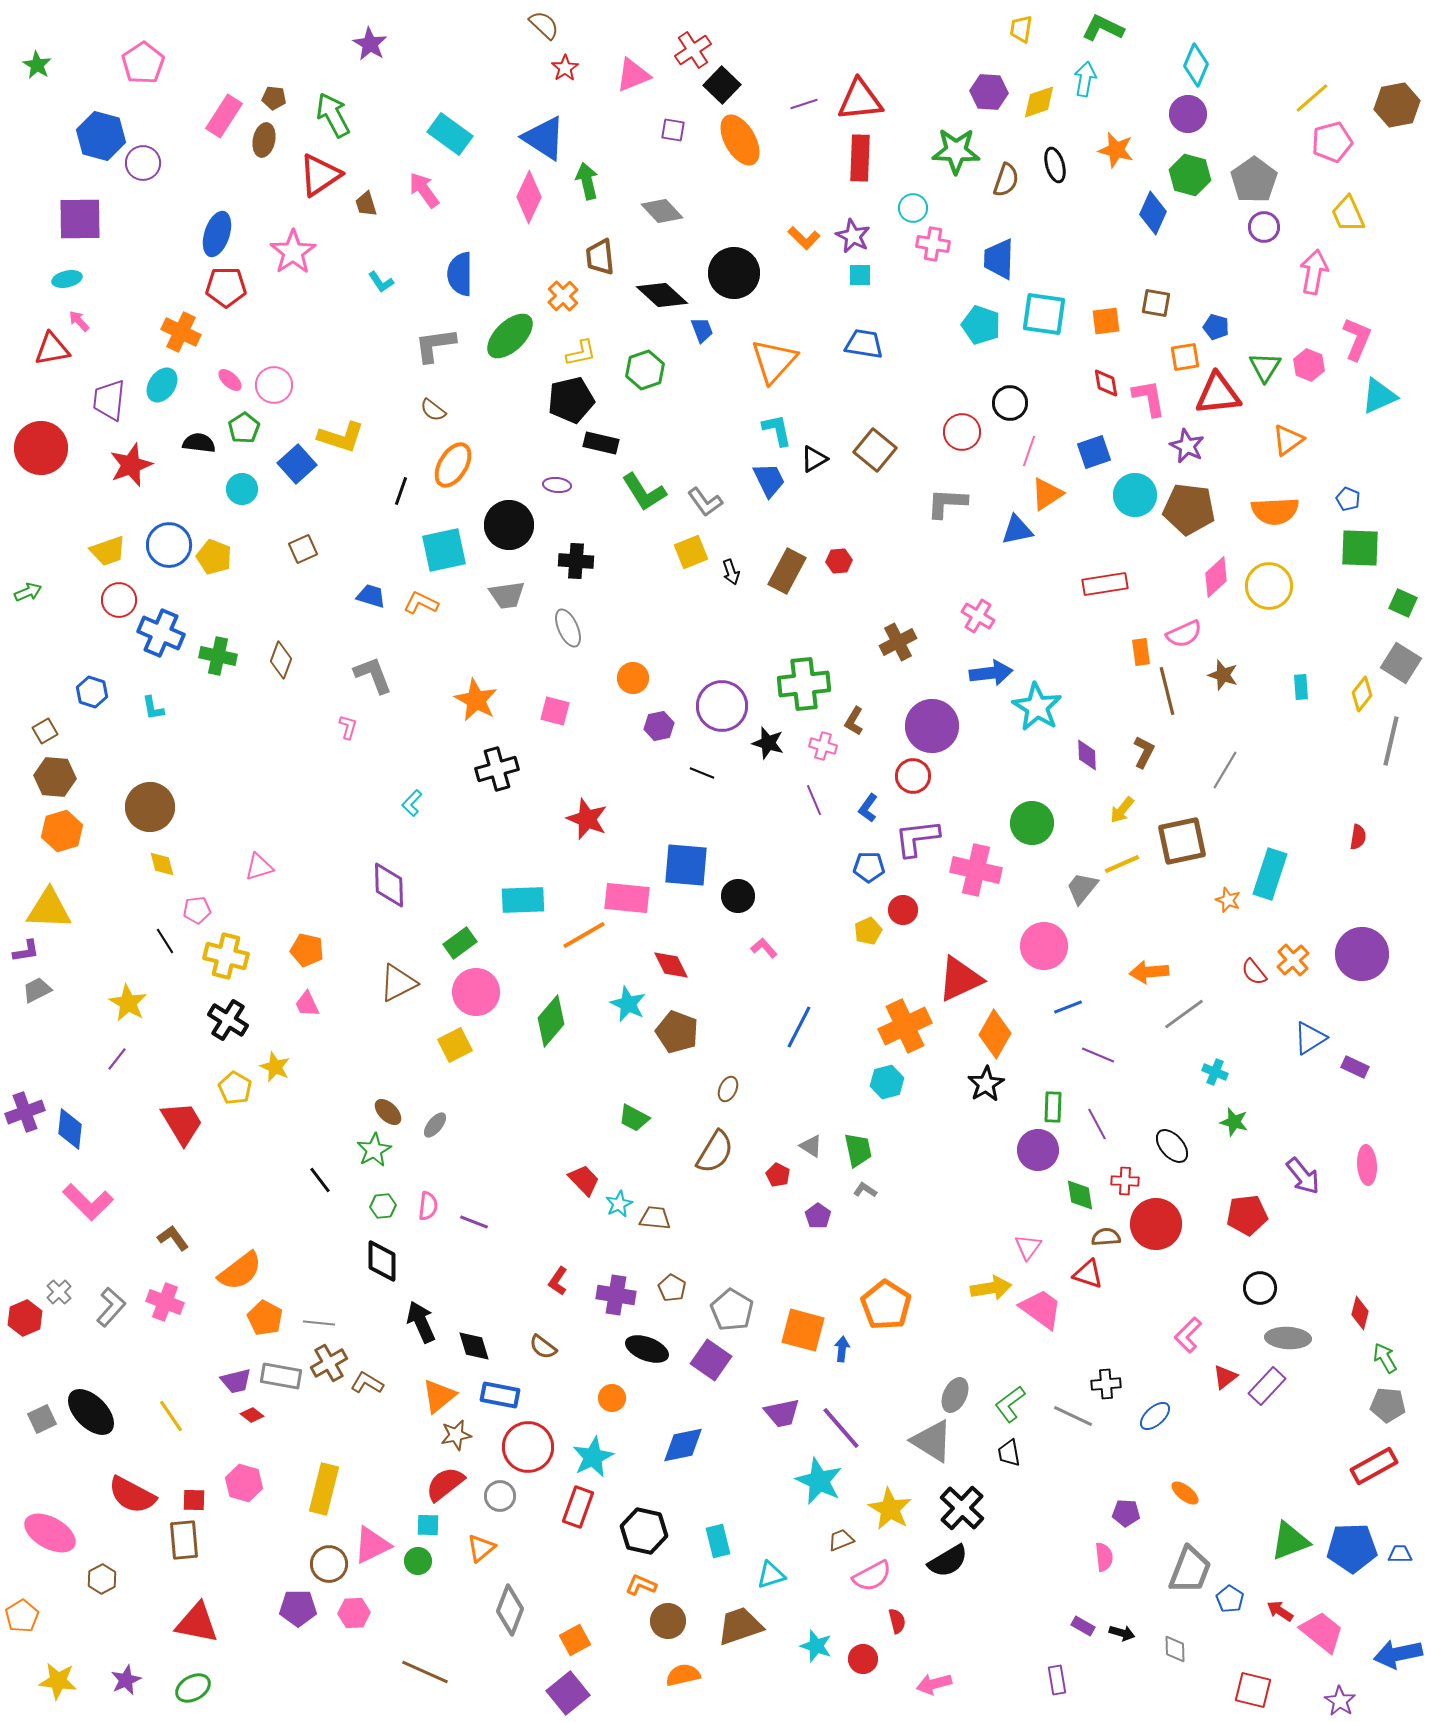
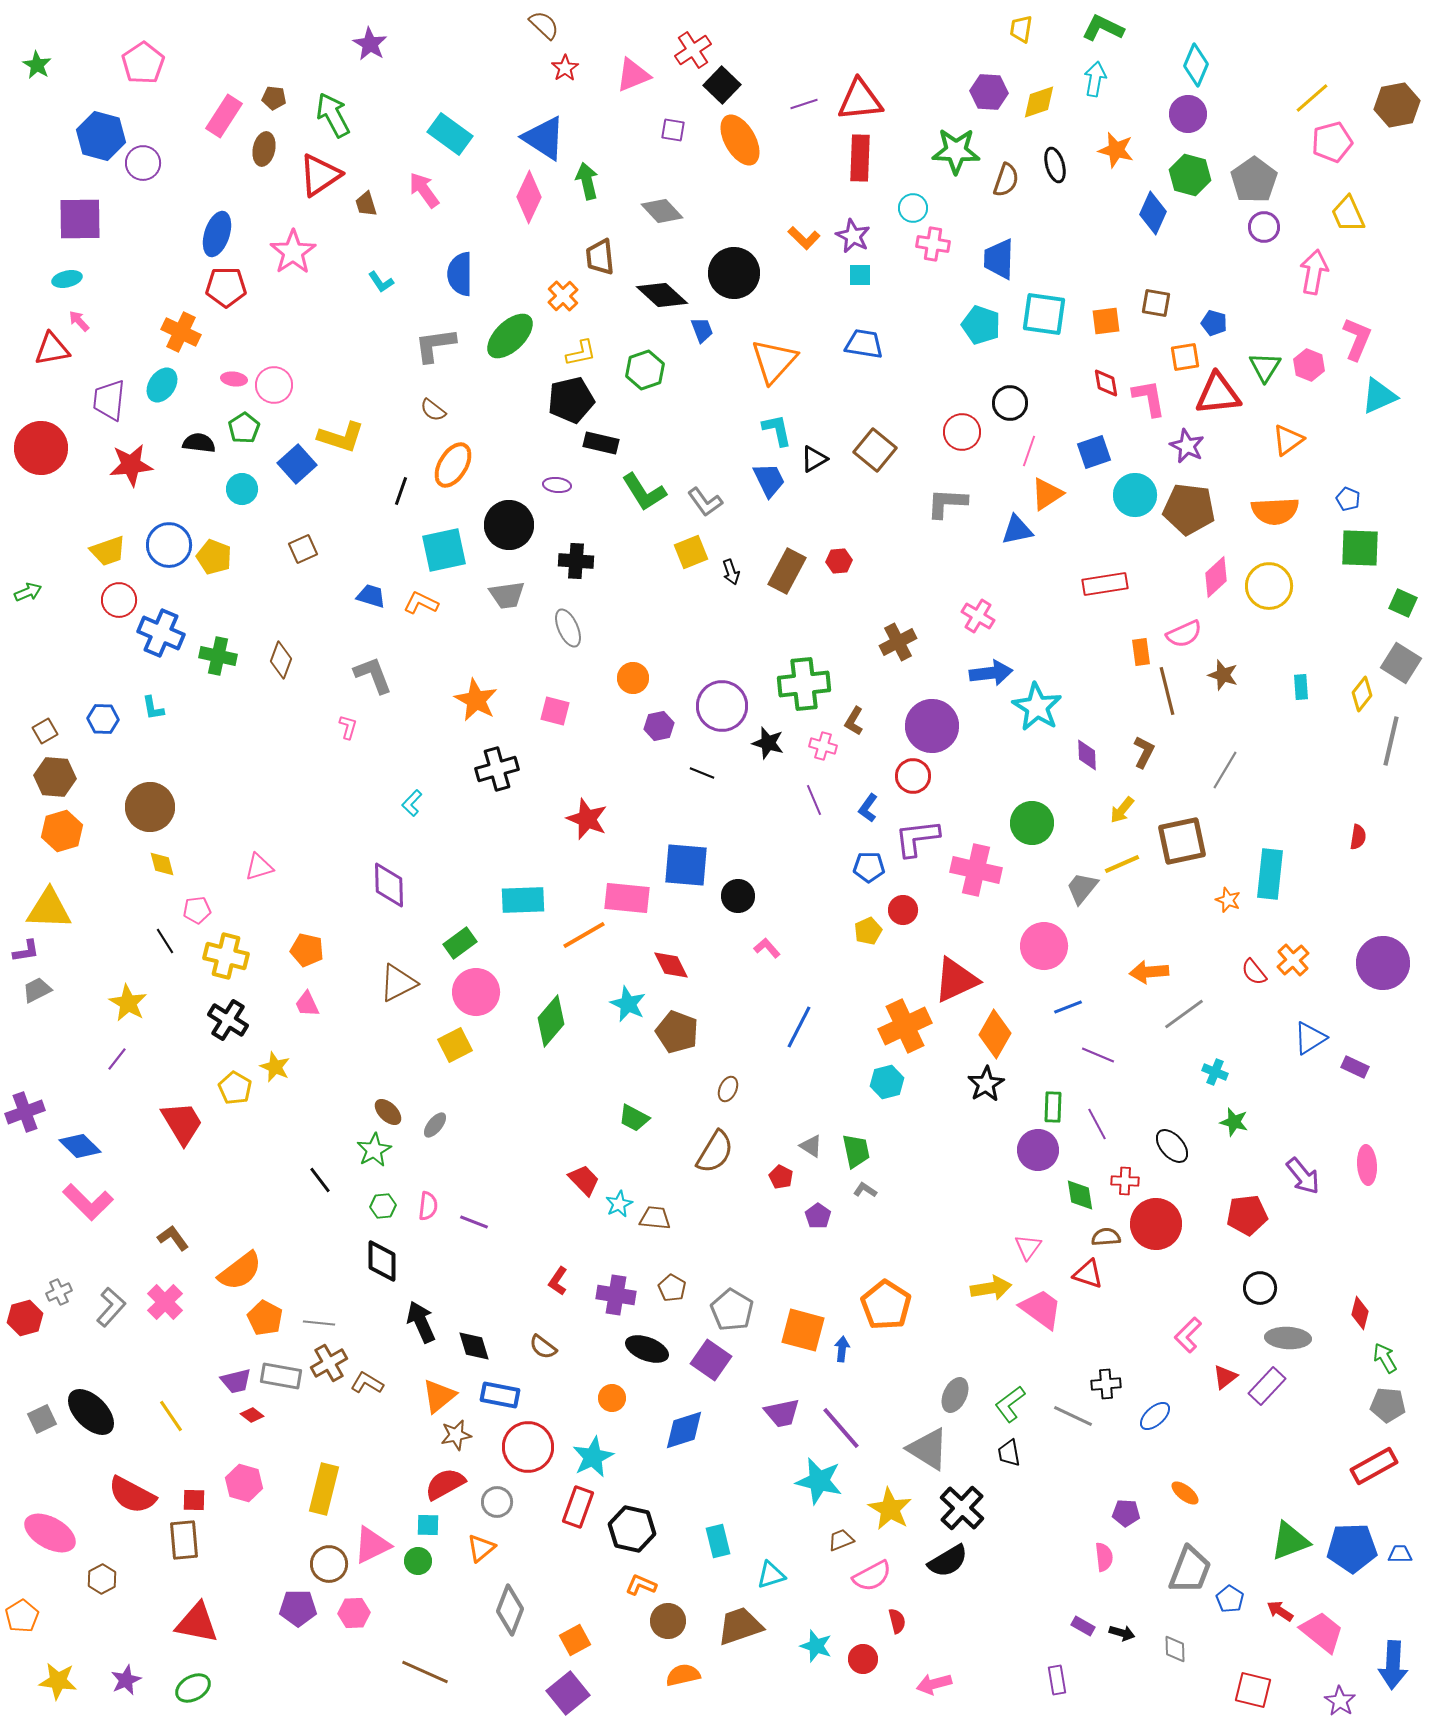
cyan arrow at (1085, 79): moved 10 px right
brown ellipse at (264, 140): moved 9 px down
blue pentagon at (1216, 327): moved 2 px left, 4 px up
pink ellipse at (230, 380): moved 4 px right, 1 px up; rotated 35 degrees counterclockwise
red star at (131, 465): rotated 15 degrees clockwise
blue hexagon at (92, 692): moved 11 px right, 27 px down; rotated 16 degrees counterclockwise
cyan rectangle at (1270, 874): rotated 12 degrees counterclockwise
pink L-shape at (764, 948): moved 3 px right
purple circle at (1362, 954): moved 21 px right, 9 px down
red triangle at (960, 979): moved 4 px left, 1 px down
blue diamond at (70, 1129): moved 10 px right, 17 px down; rotated 51 degrees counterclockwise
green trapezoid at (858, 1150): moved 2 px left, 1 px down
red pentagon at (778, 1175): moved 3 px right, 2 px down
gray cross at (59, 1292): rotated 20 degrees clockwise
pink cross at (165, 1302): rotated 24 degrees clockwise
red hexagon at (25, 1318): rotated 8 degrees clockwise
gray triangle at (932, 1441): moved 4 px left, 8 px down
blue diamond at (683, 1445): moved 1 px right, 15 px up; rotated 6 degrees counterclockwise
cyan star at (819, 1481): rotated 12 degrees counterclockwise
red semicircle at (445, 1484): rotated 9 degrees clockwise
gray circle at (500, 1496): moved 3 px left, 6 px down
black hexagon at (644, 1531): moved 12 px left, 2 px up
blue arrow at (1398, 1654): moved 5 px left, 11 px down; rotated 75 degrees counterclockwise
